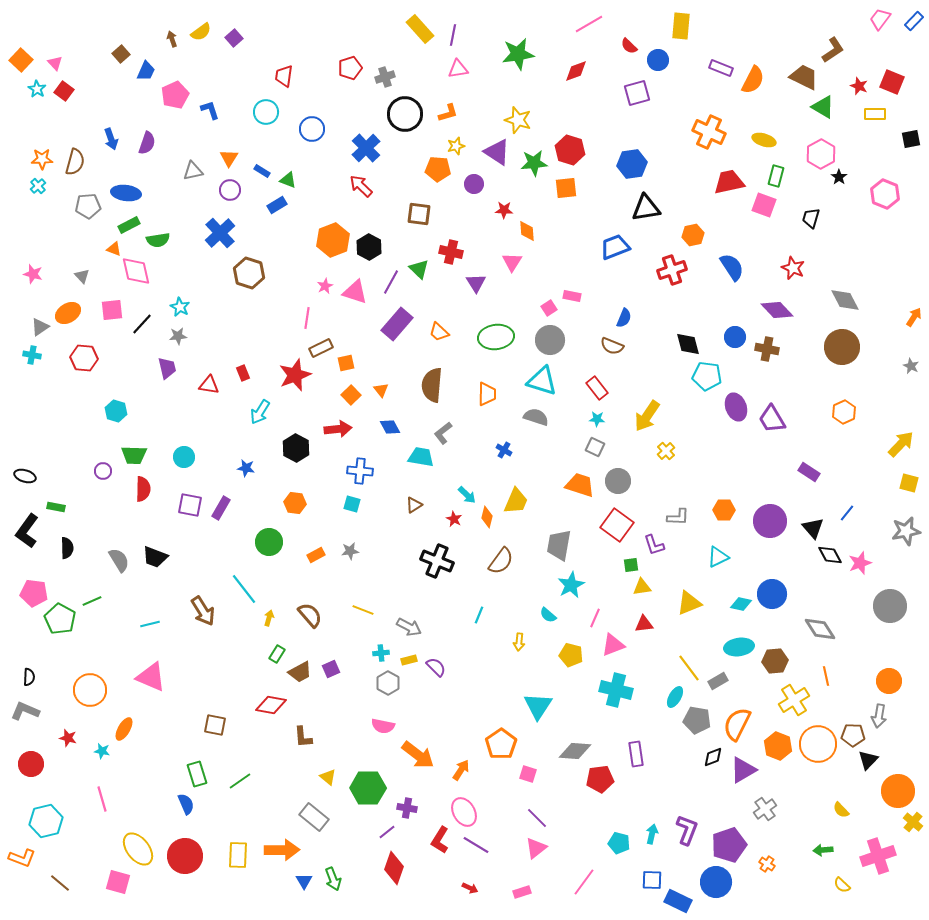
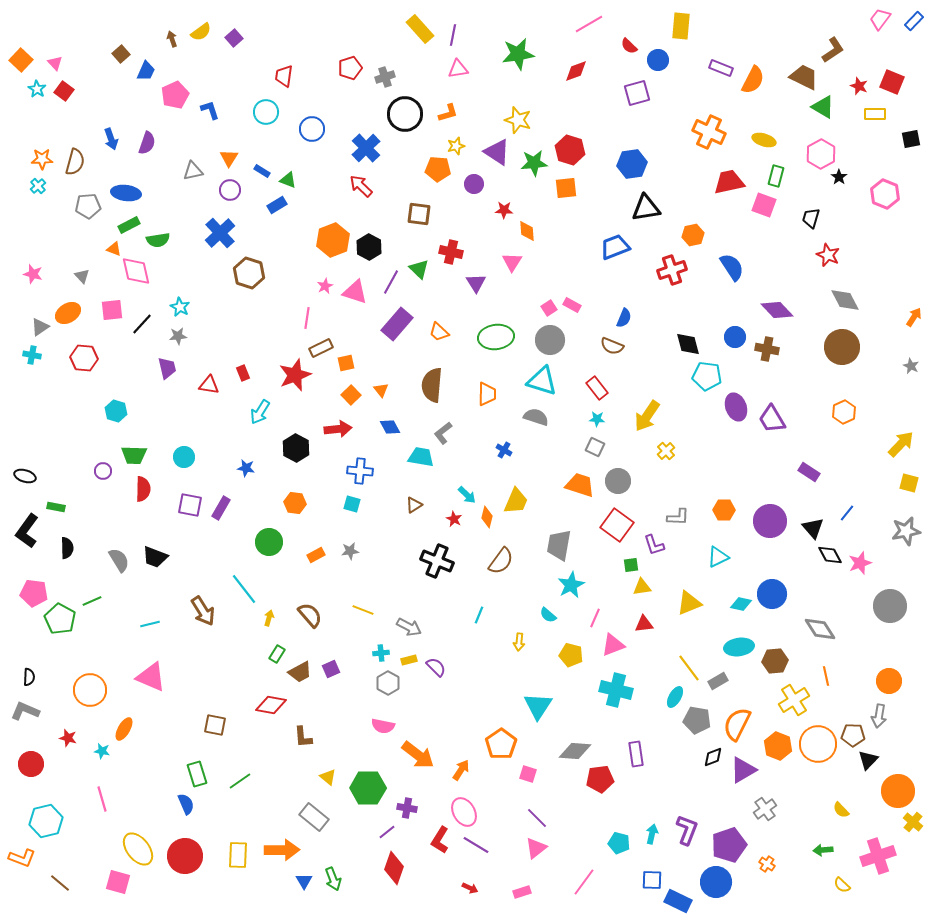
red star at (793, 268): moved 35 px right, 13 px up
pink rectangle at (572, 296): moved 9 px down; rotated 18 degrees clockwise
